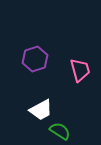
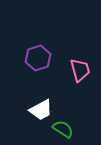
purple hexagon: moved 3 px right, 1 px up
green semicircle: moved 3 px right, 2 px up
